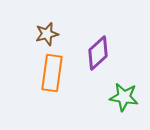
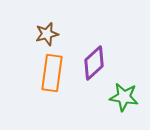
purple diamond: moved 4 px left, 10 px down
